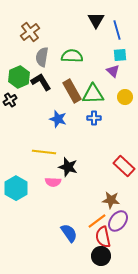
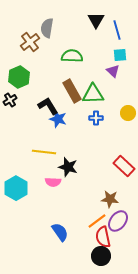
brown cross: moved 10 px down
gray semicircle: moved 5 px right, 29 px up
black L-shape: moved 7 px right, 24 px down
yellow circle: moved 3 px right, 16 px down
blue cross: moved 2 px right
brown star: moved 1 px left, 1 px up
blue semicircle: moved 9 px left, 1 px up
